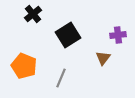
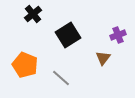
purple cross: rotated 14 degrees counterclockwise
orange pentagon: moved 1 px right, 1 px up
gray line: rotated 72 degrees counterclockwise
